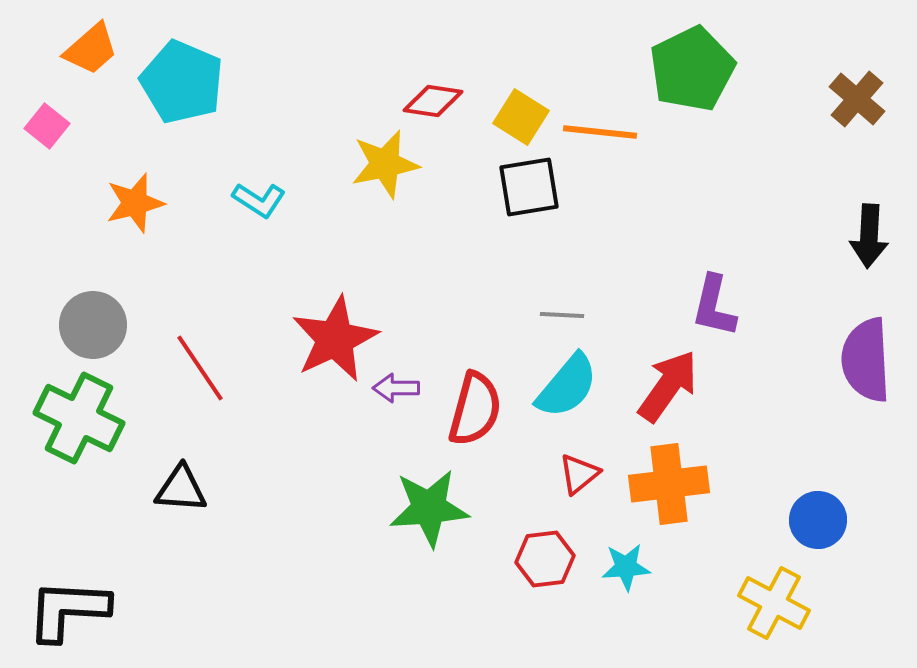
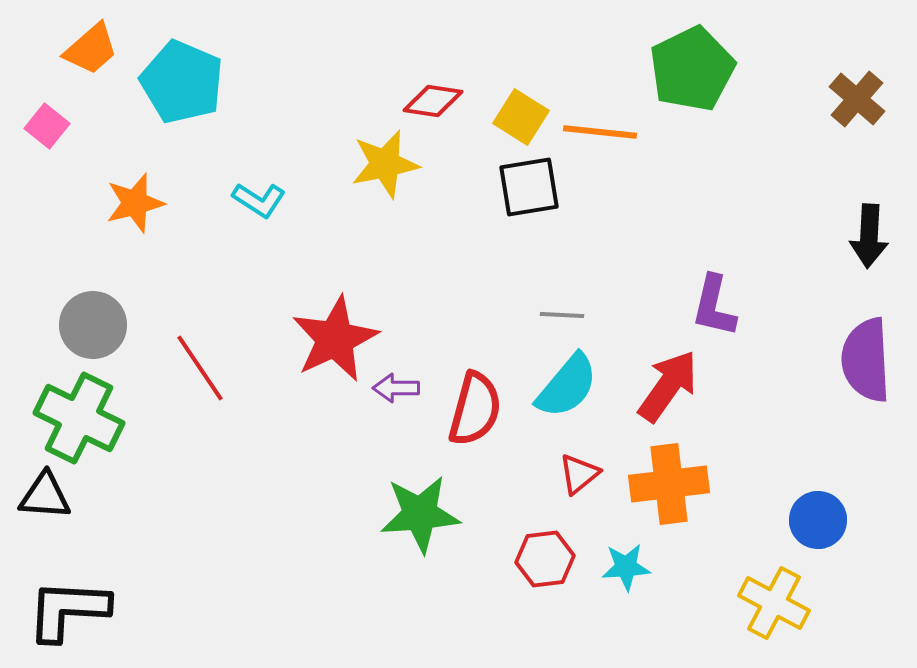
black triangle: moved 136 px left, 7 px down
green star: moved 9 px left, 6 px down
